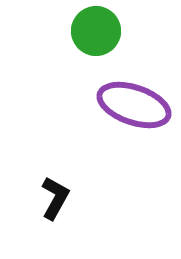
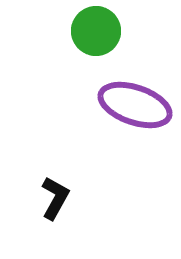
purple ellipse: moved 1 px right
